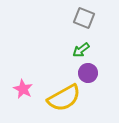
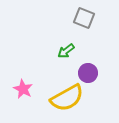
green arrow: moved 15 px left, 1 px down
yellow semicircle: moved 3 px right
